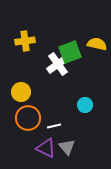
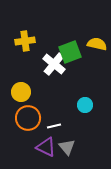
white cross: moved 4 px left; rotated 15 degrees counterclockwise
purple triangle: moved 1 px up
